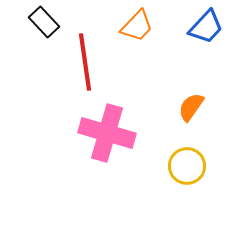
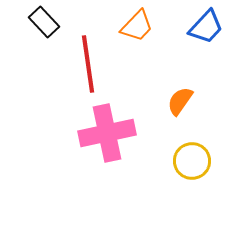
red line: moved 3 px right, 2 px down
orange semicircle: moved 11 px left, 6 px up
pink cross: rotated 28 degrees counterclockwise
yellow circle: moved 5 px right, 5 px up
